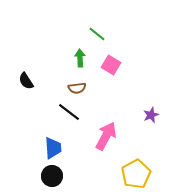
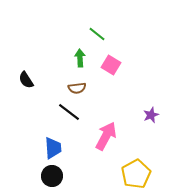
black semicircle: moved 1 px up
